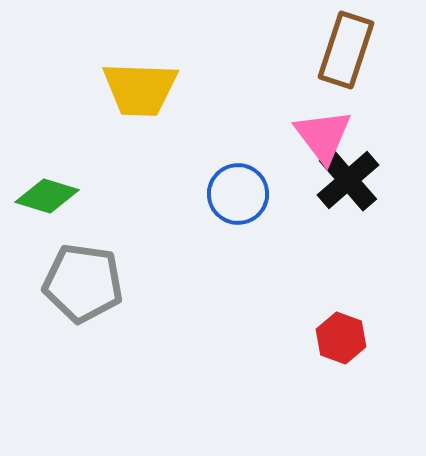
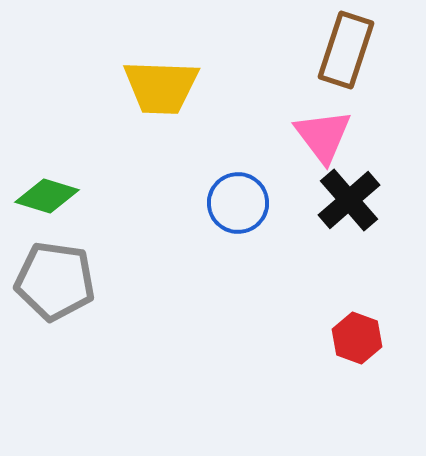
yellow trapezoid: moved 21 px right, 2 px up
black cross: moved 1 px right, 20 px down
blue circle: moved 9 px down
gray pentagon: moved 28 px left, 2 px up
red hexagon: moved 16 px right
